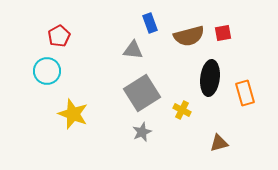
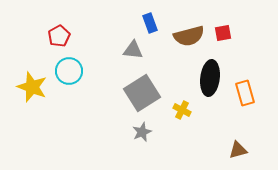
cyan circle: moved 22 px right
yellow star: moved 41 px left, 27 px up
brown triangle: moved 19 px right, 7 px down
